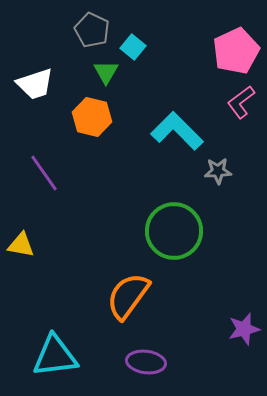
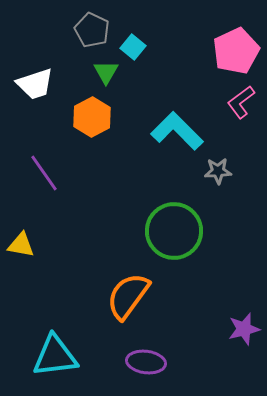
orange hexagon: rotated 18 degrees clockwise
